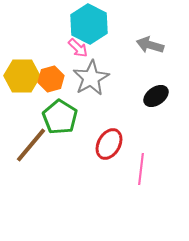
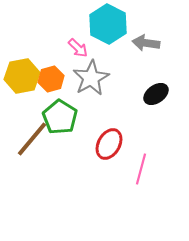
cyan hexagon: moved 19 px right
gray arrow: moved 4 px left, 2 px up; rotated 8 degrees counterclockwise
yellow hexagon: rotated 12 degrees counterclockwise
black ellipse: moved 2 px up
brown line: moved 1 px right, 6 px up
pink line: rotated 8 degrees clockwise
